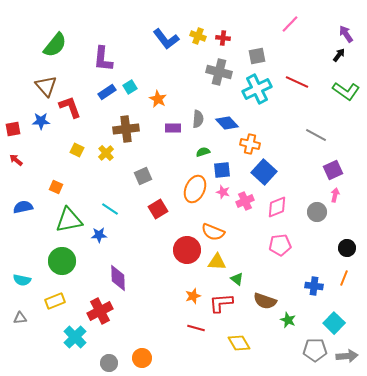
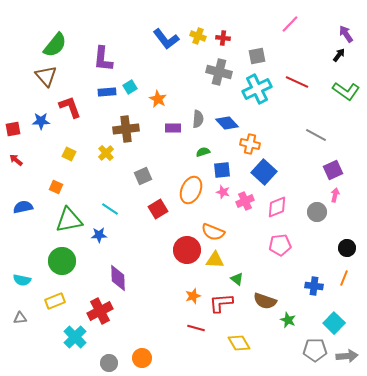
brown triangle at (46, 86): moved 10 px up
blue rectangle at (107, 92): rotated 30 degrees clockwise
yellow square at (77, 150): moved 8 px left, 4 px down
orange ellipse at (195, 189): moved 4 px left, 1 px down
yellow triangle at (217, 262): moved 2 px left, 2 px up
